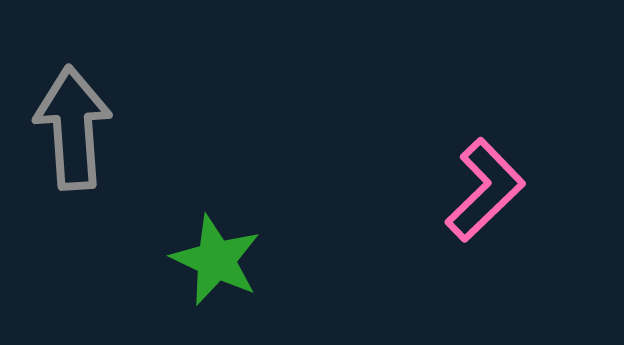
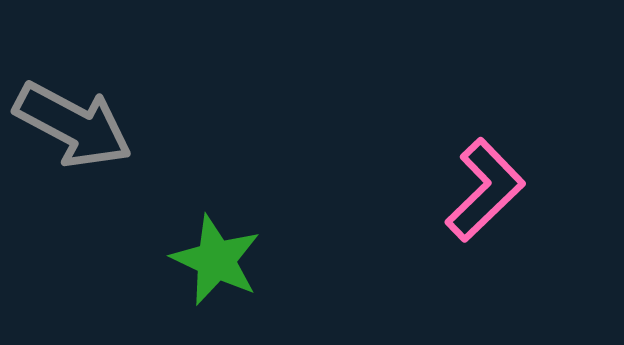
gray arrow: moved 3 px up; rotated 122 degrees clockwise
